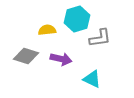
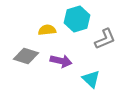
gray L-shape: moved 5 px right, 1 px down; rotated 15 degrees counterclockwise
purple arrow: moved 2 px down
cyan triangle: moved 1 px left; rotated 18 degrees clockwise
